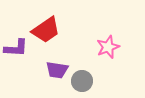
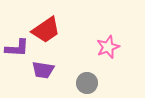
purple L-shape: moved 1 px right
purple trapezoid: moved 14 px left
gray circle: moved 5 px right, 2 px down
